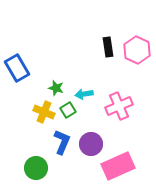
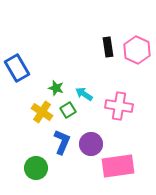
cyan arrow: rotated 42 degrees clockwise
pink cross: rotated 32 degrees clockwise
yellow cross: moved 2 px left; rotated 10 degrees clockwise
pink rectangle: rotated 16 degrees clockwise
